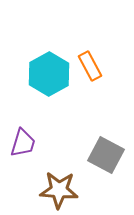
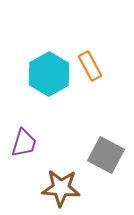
purple trapezoid: moved 1 px right
brown star: moved 2 px right, 2 px up
